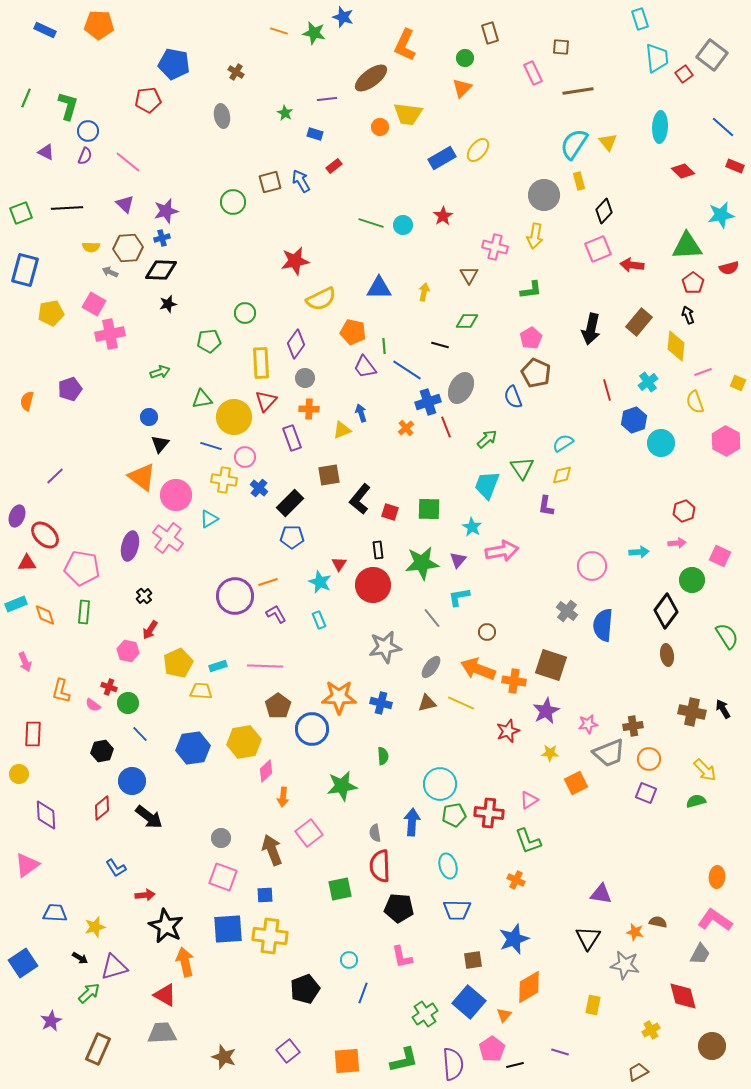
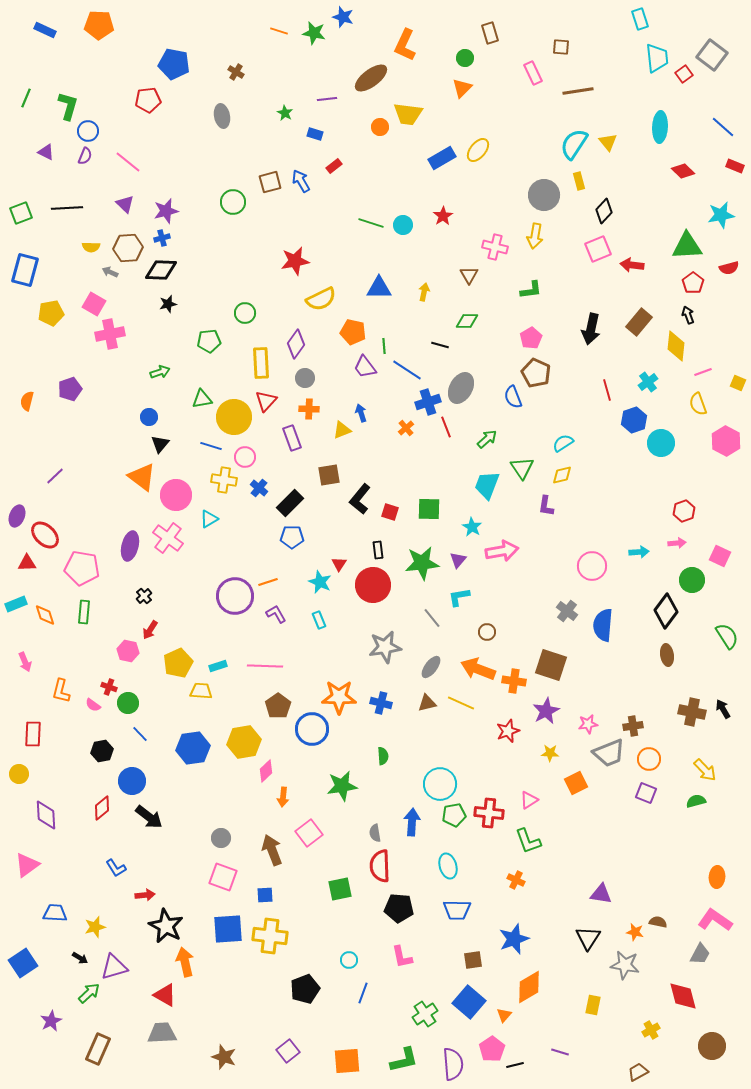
yellow semicircle at (695, 402): moved 3 px right, 2 px down
